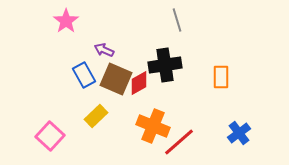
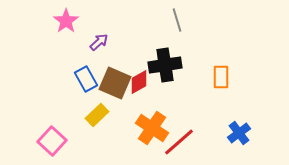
purple arrow: moved 5 px left, 8 px up; rotated 114 degrees clockwise
blue rectangle: moved 2 px right, 4 px down
brown square: moved 1 px left, 4 px down
red diamond: moved 1 px up
yellow rectangle: moved 1 px right, 1 px up
orange cross: moved 1 px left, 2 px down; rotated 12 degrees clockwise
pink square: moved 2 px right, 5 px down
